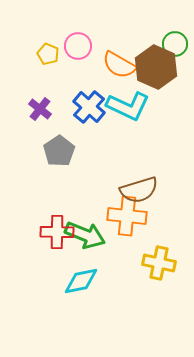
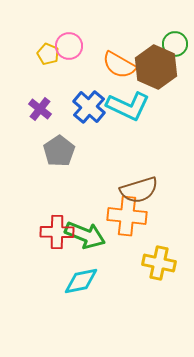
pink circle: moved 9 px left
